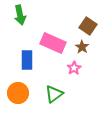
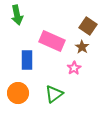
green arrow: moved 3 px left
pink rectangle: moved 1 px left, 2 px up
